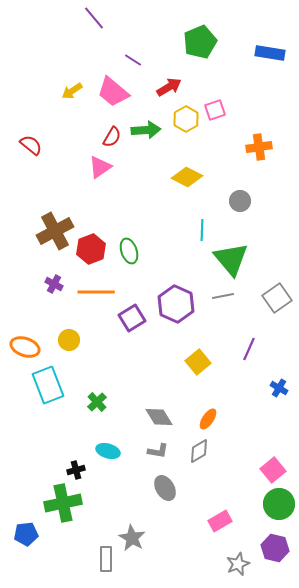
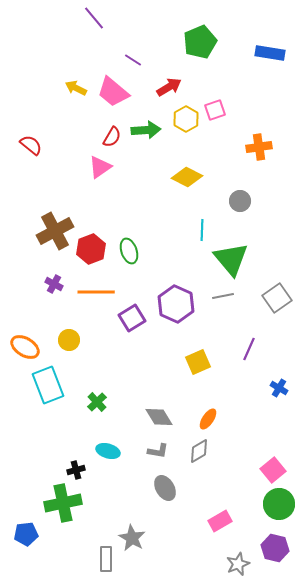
yellow arrow at (72, 91): moved 4 px right, 3 px up; rotated 60 degrees clockwise
orange ellipse at (25, 347): rotated 12 degrees clockwise
yellow square at (198, 362): rotated 15 degrees clockwise
